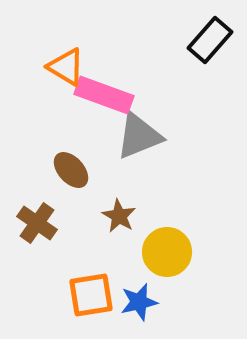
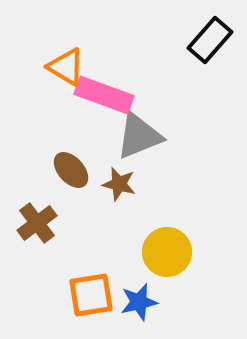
brown star: moved 32 px up; rotated 16 degrees counterclockwise
brown cross: rotated 18 degrees clockwise
